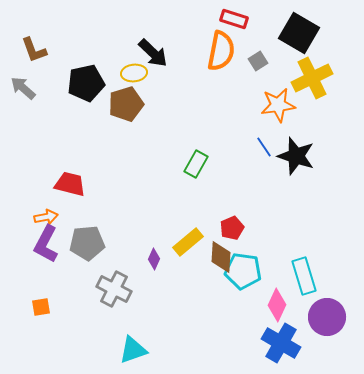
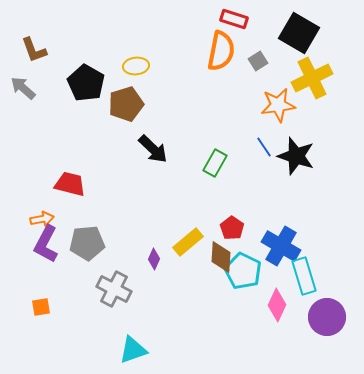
black arrow: moved 96 px down
yellow ellipse: moved 2 px right, 7 px up
black pentagon: rotated 30 degrees counterclockwise
green rectangle: moved 19 px right, 1 px up
orange arrow: moved 4 px left, 2 px down
red pentagon: rotated 15 degrees counterclockwise
cyan pentagon: rotated 18 degrees clockwise
blue cross: moved 97 px up
